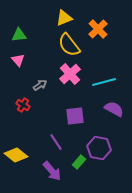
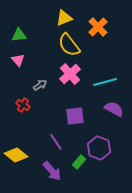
orange cross: moved 2 px up
cyan line: moved 1 px right
purple hexagon: rotated 10 degrees clockwise
